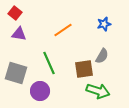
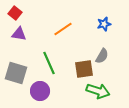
orange line: moved 1 px up
